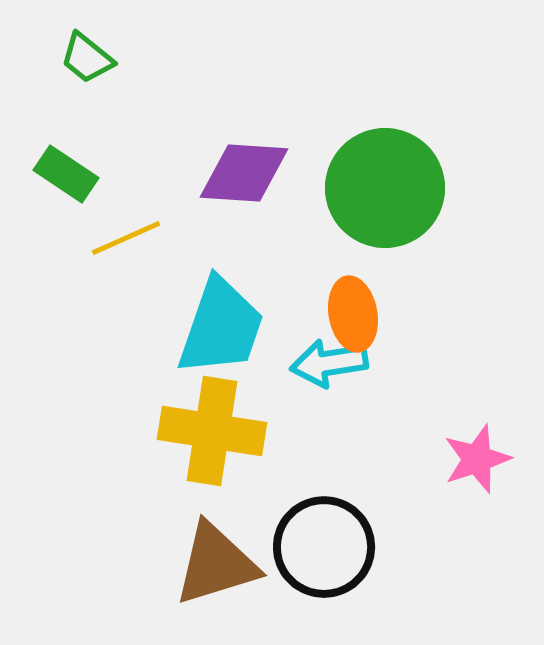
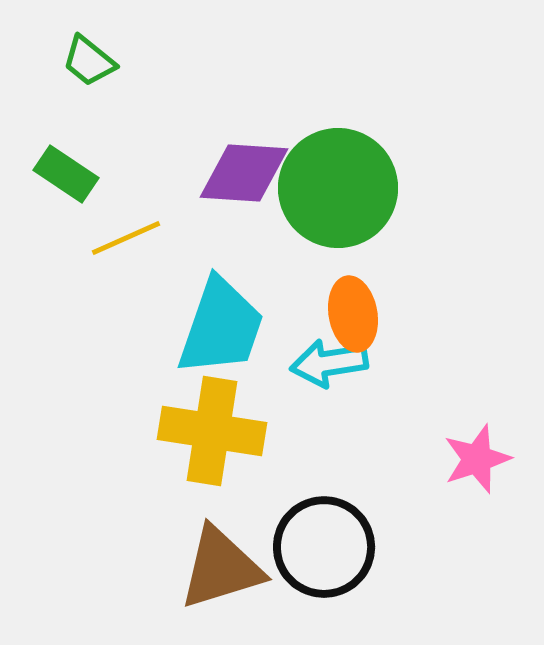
green trapezoid: moved 2 px right, 3 px down
green circle: moved 47 px left
brown triangle: moved 5 px right, 4 px down
